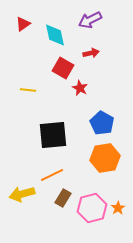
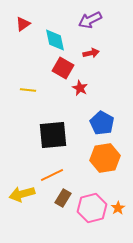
cyan diamond: moved 5 px down
